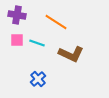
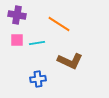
orange line: moved 3 px right, 2 px down
cyan line: rotated 28 degrees counterclockwise
brown L-shape: moved 1 px left, 7 px down
blue cross: rotated 35 degrees clockwise
